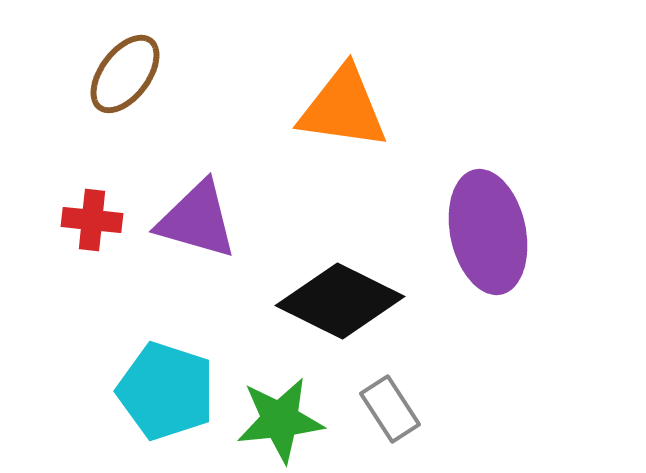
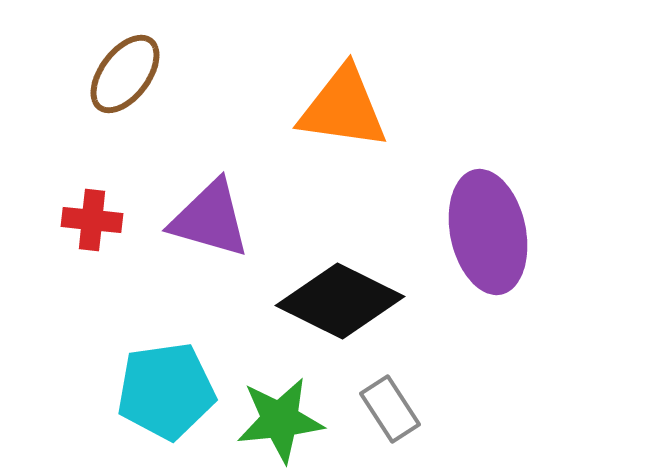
purple triangle: moved 13 px right, 1 px up
cyan pentagon: rotated 26 degrees counterclockwise
